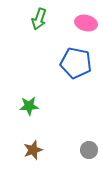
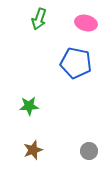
gray circle: moved 1 px down
